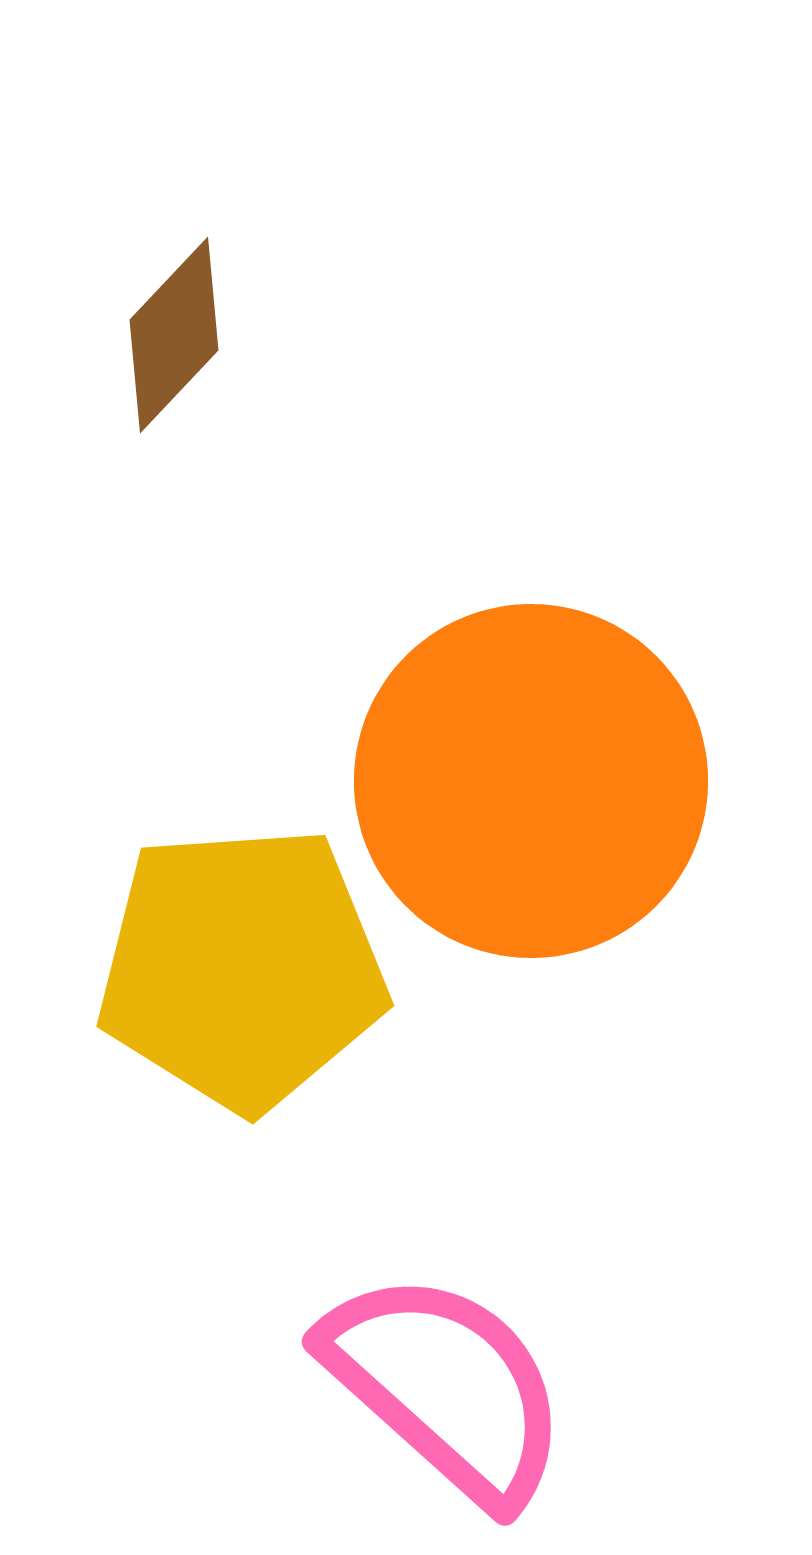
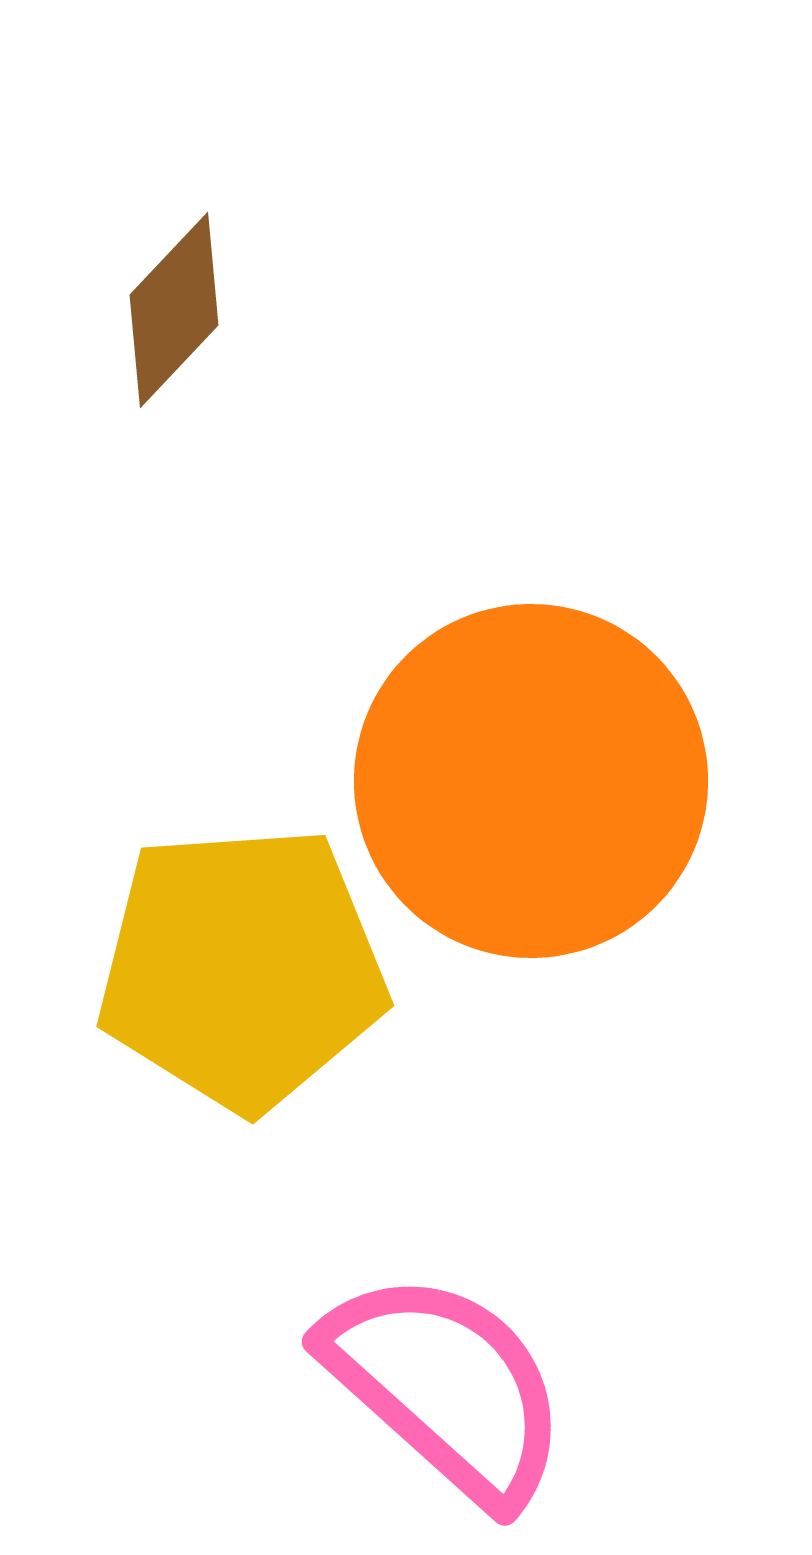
brown diamond: moved 25 px up
